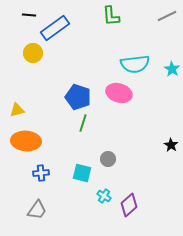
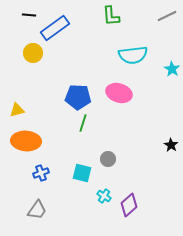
cyan semicircle: moved 2 px left, 9 px up
blue pentagon: rotated 15 degrees counterclockwise
blue cross: rotated 14 degrees counterclockwise
